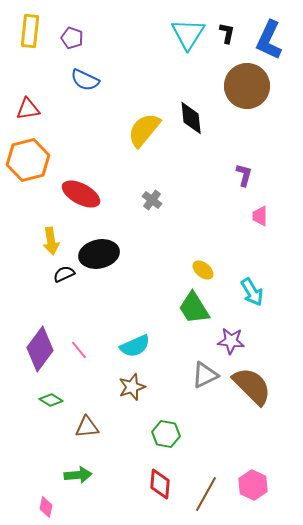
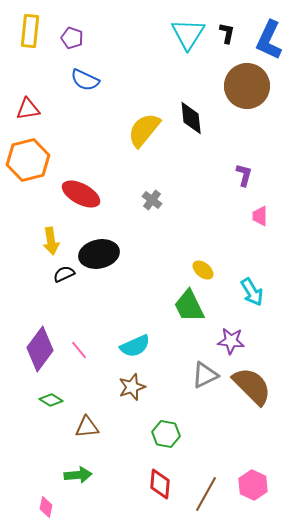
green trapezoid: moved 5 px left, 2 px up; rotated 6 degrees clockwise
